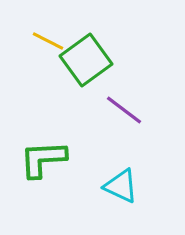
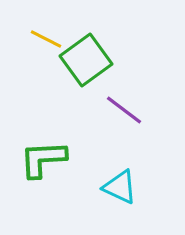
yellow line: moved 2 px left, 2 px up
cyan triangle: moved 1 px left, 1 px down
